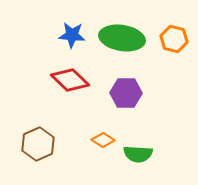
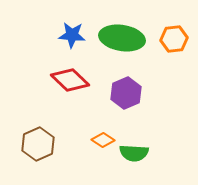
orange hexagon: rotated 20 degrees counterclockwise
purple hexagon: rotated 24 degrees counterclockwise
green semicircle: moved 4 px left, 1 px up
